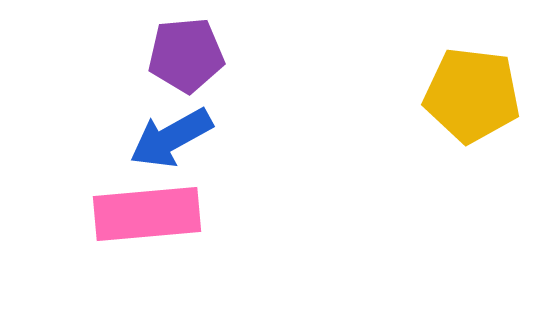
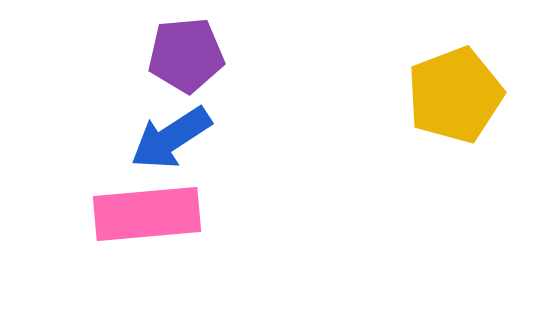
yellow pentagon: moved 17 px left; rotated 28 degrees counterclockwise
blue arrow: rotated 4 degrees counterclockwise
